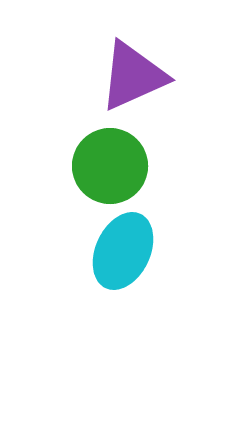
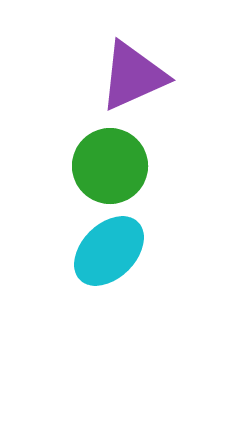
cyan ellipse: moved 14 px left; rotated 20 degrees clockwise
